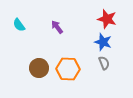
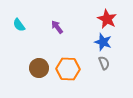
red star: rotated 12 degrees clockwise
